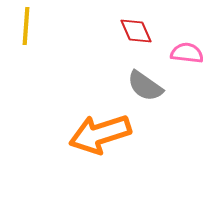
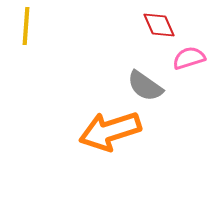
red diamond: moved 23 px right, 6 px up
pink semicircle: moved 2 px right, 5 px down; rotated 24 degrees counterclockwise
orange arrow: moved 10 px right, 3 px up
